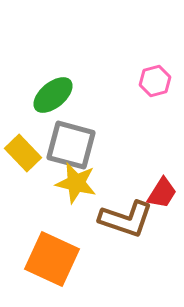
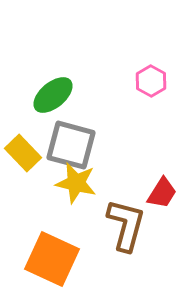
pink hexagon: moved 4 px left; rotated 16 degrees counterclockwise
brown L-shape: moved 6 px down; rotated 94 degrees counterclockwise
